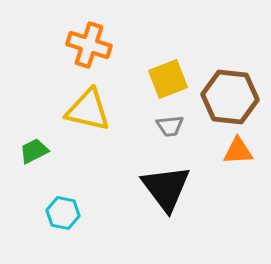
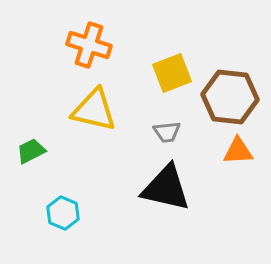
yellow square: moved 4 px right, 6 px up
yellow triangle: moved 6 px right
gray trapezoid: moved 3 px left, 6 px down
green trapezoid: moved 3 px left
black triangle: rotated 40 degrees counterclockwise
cyan hexagon: rotated 12 degrees clockwise
